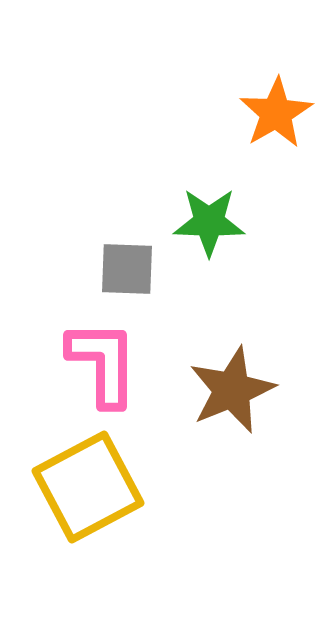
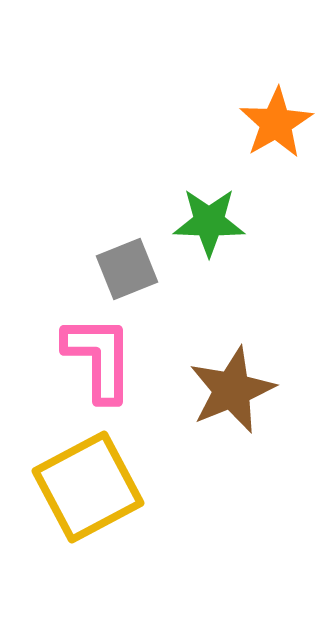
orange star: moved 10 px down
gray square: rotated 24 degrees counterclockwise
pink L-shape: moved 4 px left, 5 px up
